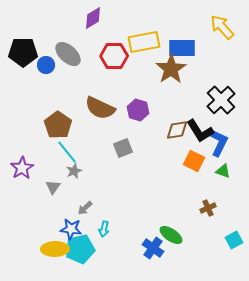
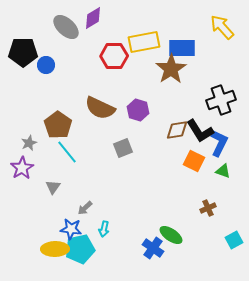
gray ellipse: moved 2 px left, 27 px up
black cross: rotated 24 degrees clockwise
gray star: moved 45 px left, 28 px up
